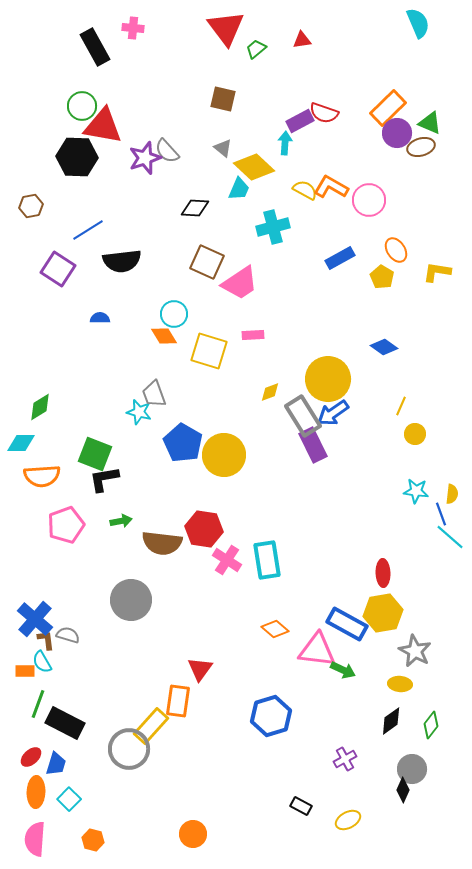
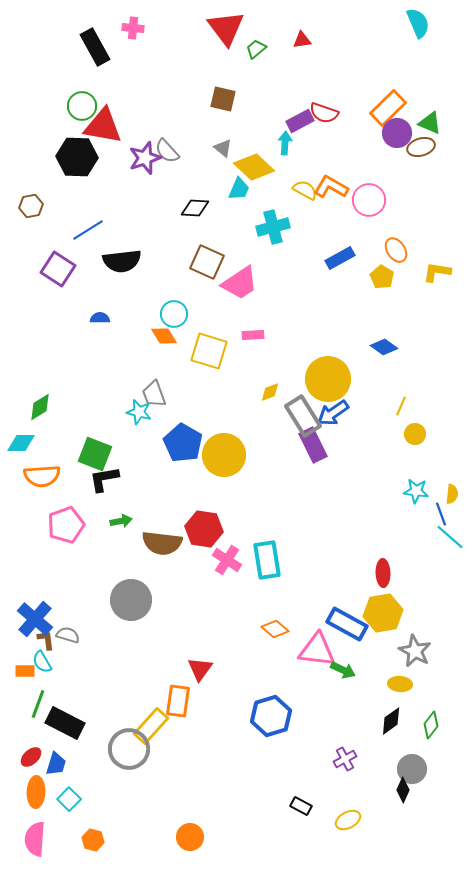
orange circle at (193, 834): moved 3 px left, 3 px down
